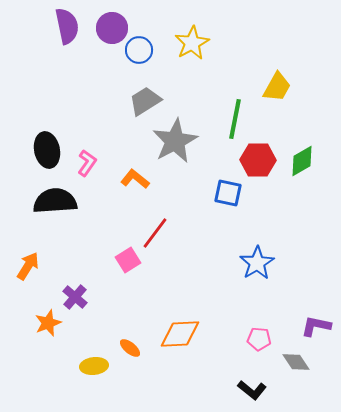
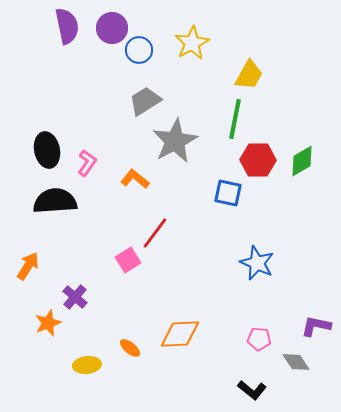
yellow trapezoid: moved 28 px left, 12 px up
blue star: rotated 16 degrees counterclockwise
yellow ellipse: moved 7 px left, 1 px up
